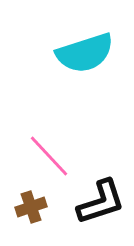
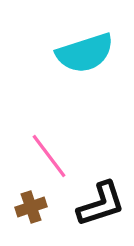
pink line: rotated 6 degrees clockwise
black L-shape: moved 2 px down
